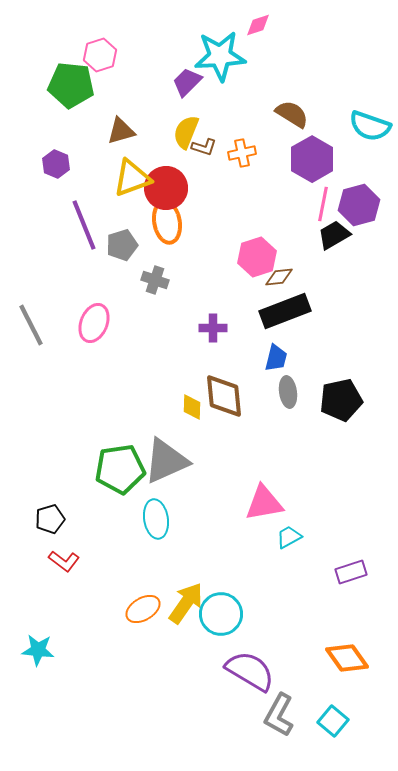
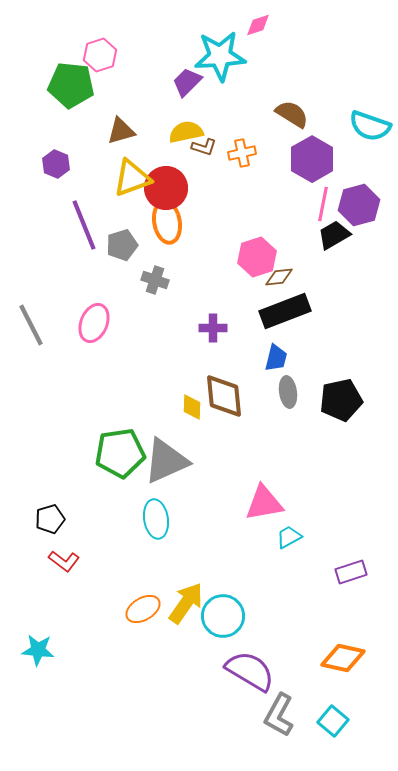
yellow semicircle at (186, 132): rotated 56 degrees clockwise
green pentagon at (120, 469): moved 16 px up
cyan circle at (221, 614): moved 2 px right, 2 px down
orange diamond at (347, 658): moved 4 px left; rotated 42 degrees counterclockwise
